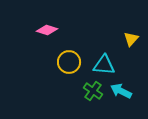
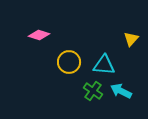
pink diamond: moved 8 px left, 5 px down
